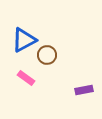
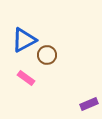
purple rectangle: moved 5 px right, 14 px down; rotated 12 degrees counterclockwise
